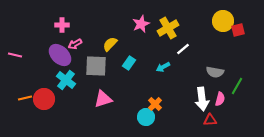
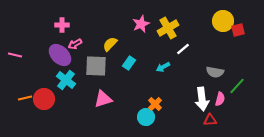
green line: rotated 12 degrees clockwise
